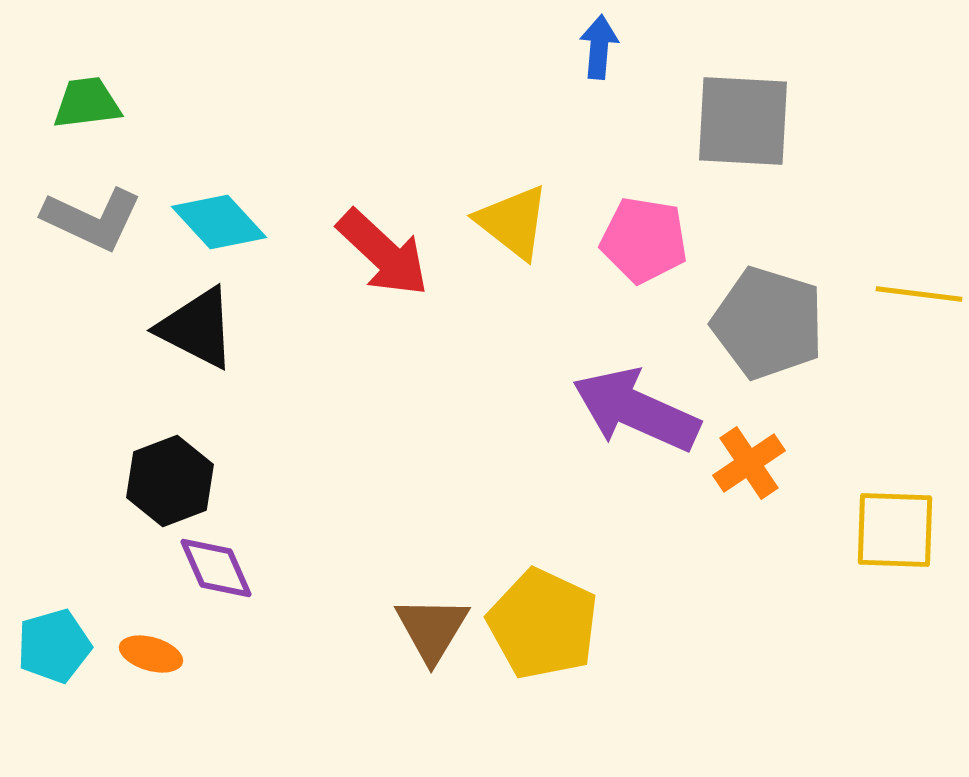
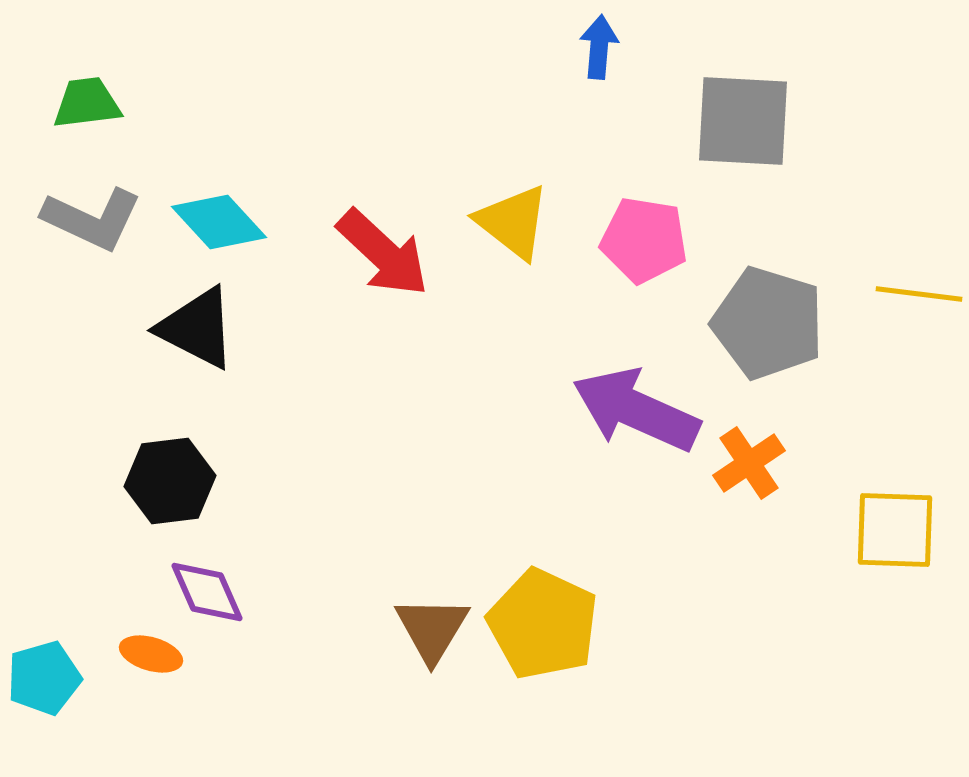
black hexagon: rotated 14 degrees clockwise
purple diamond: moved 9 px left, 24 px down
cyan pentagon: moved 10 px left, 32 px down
